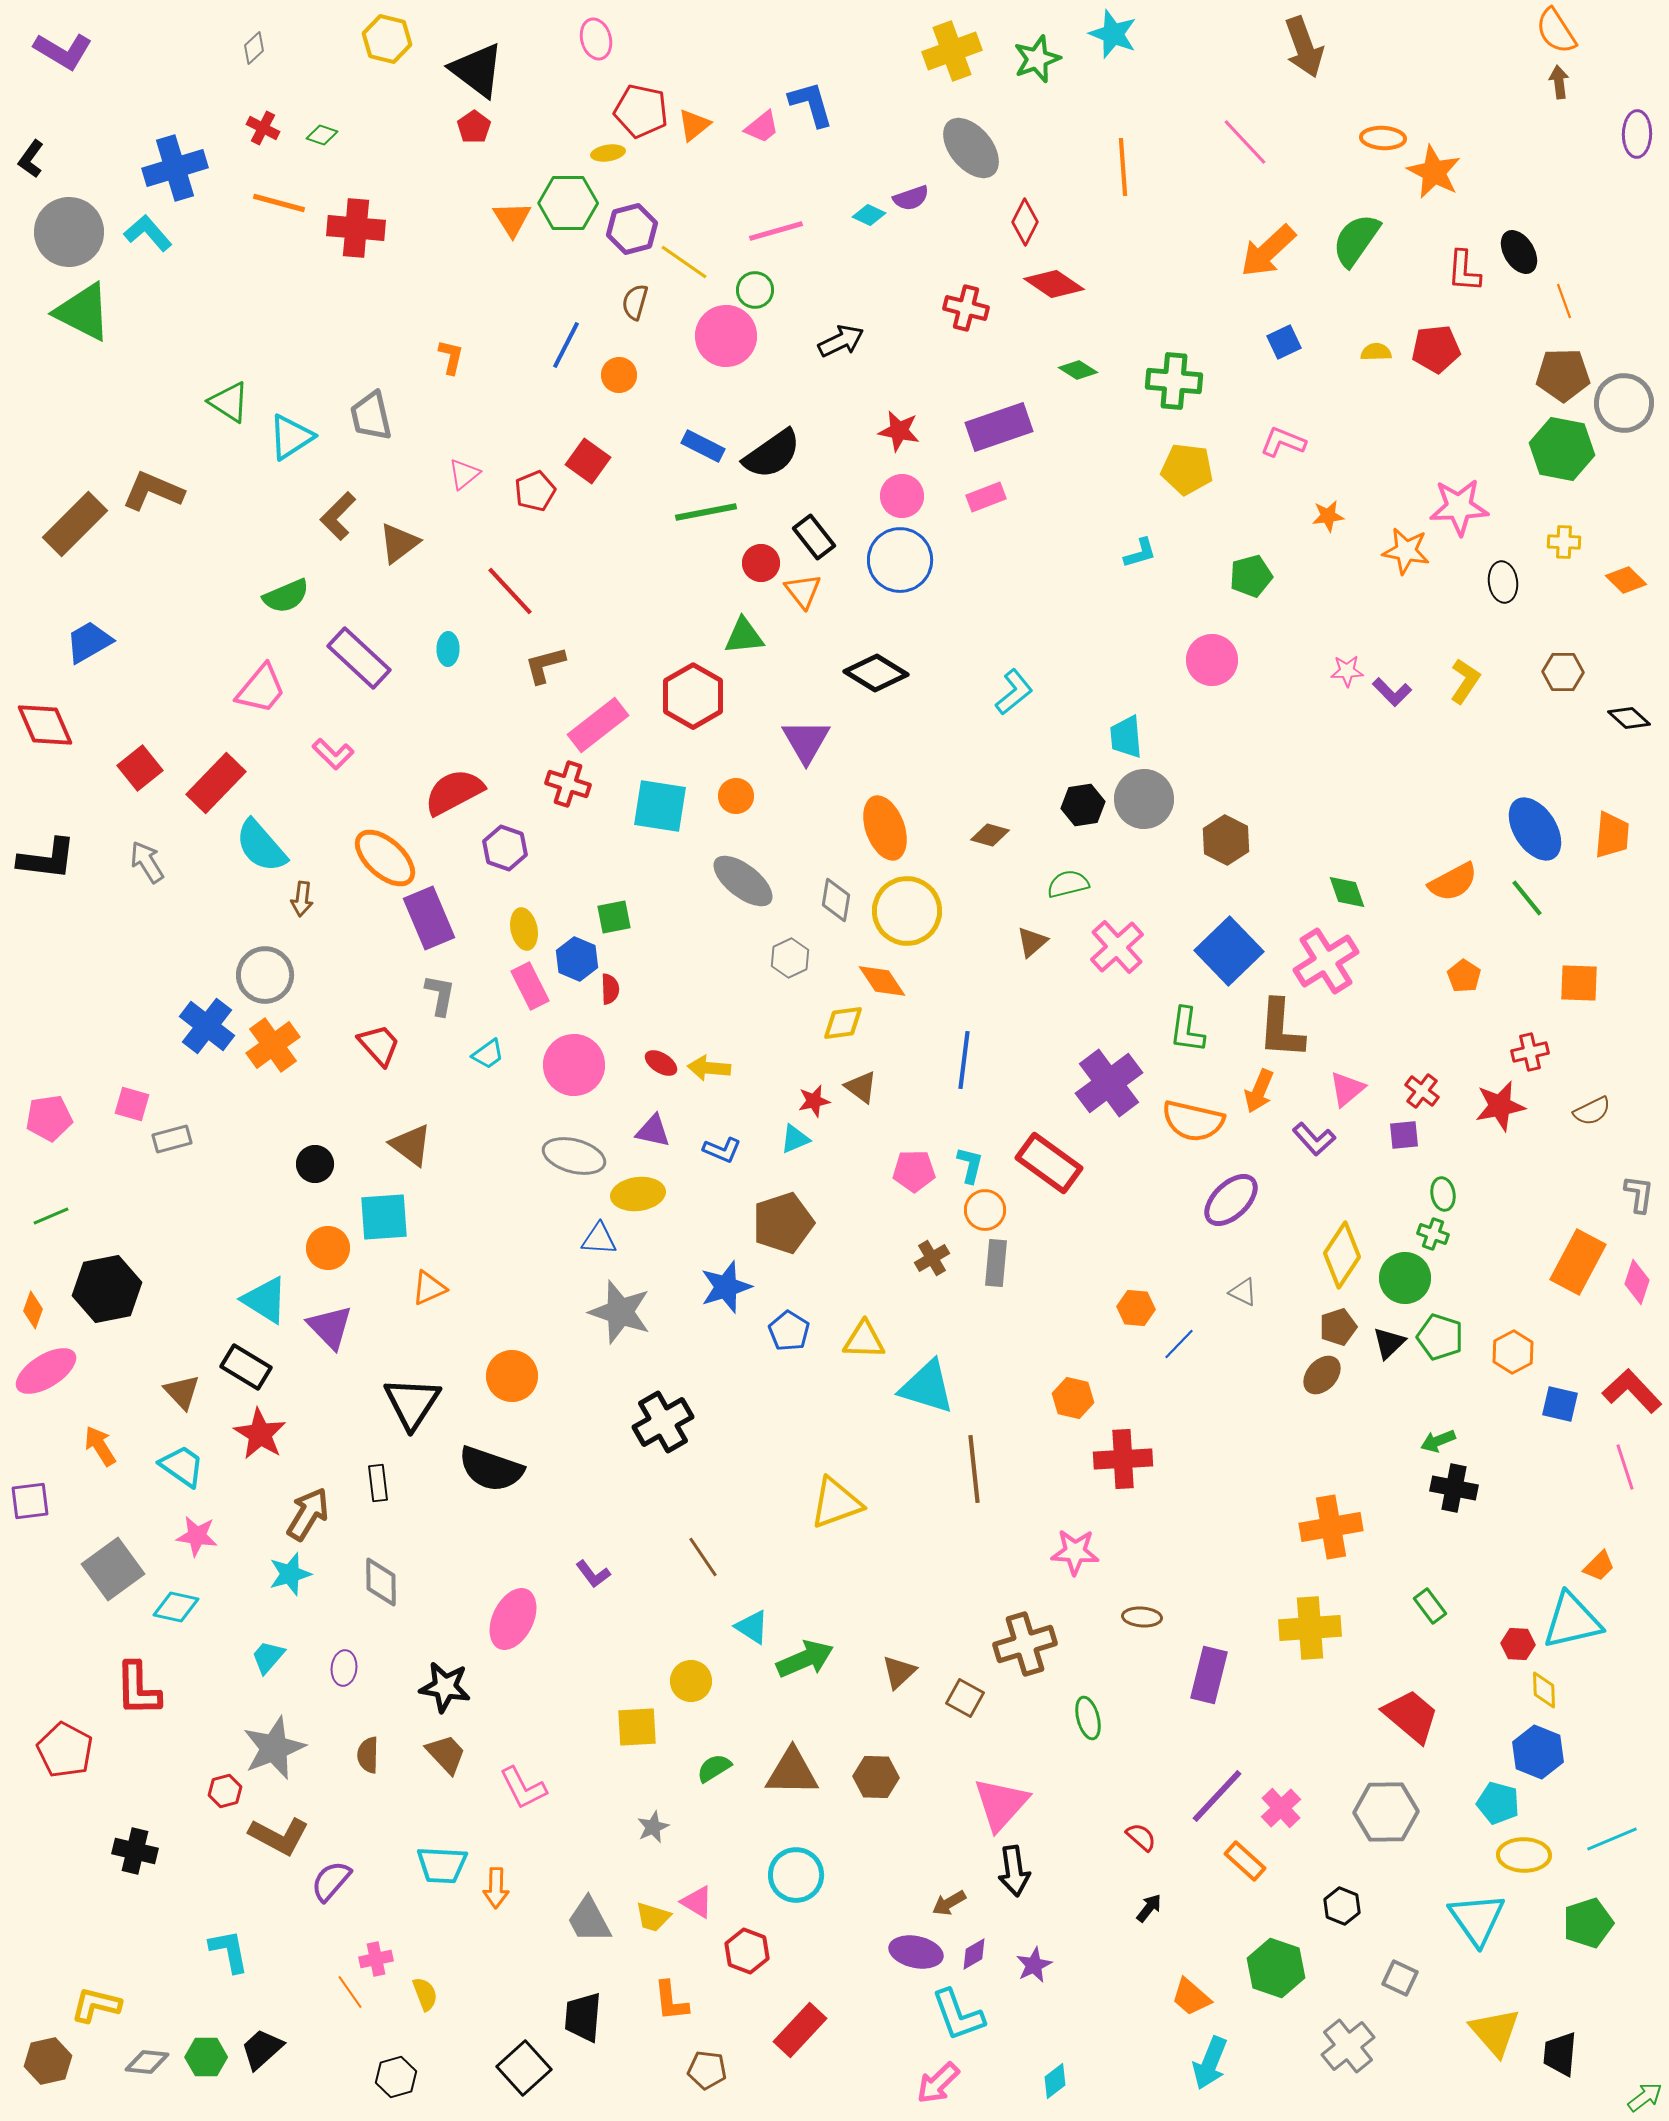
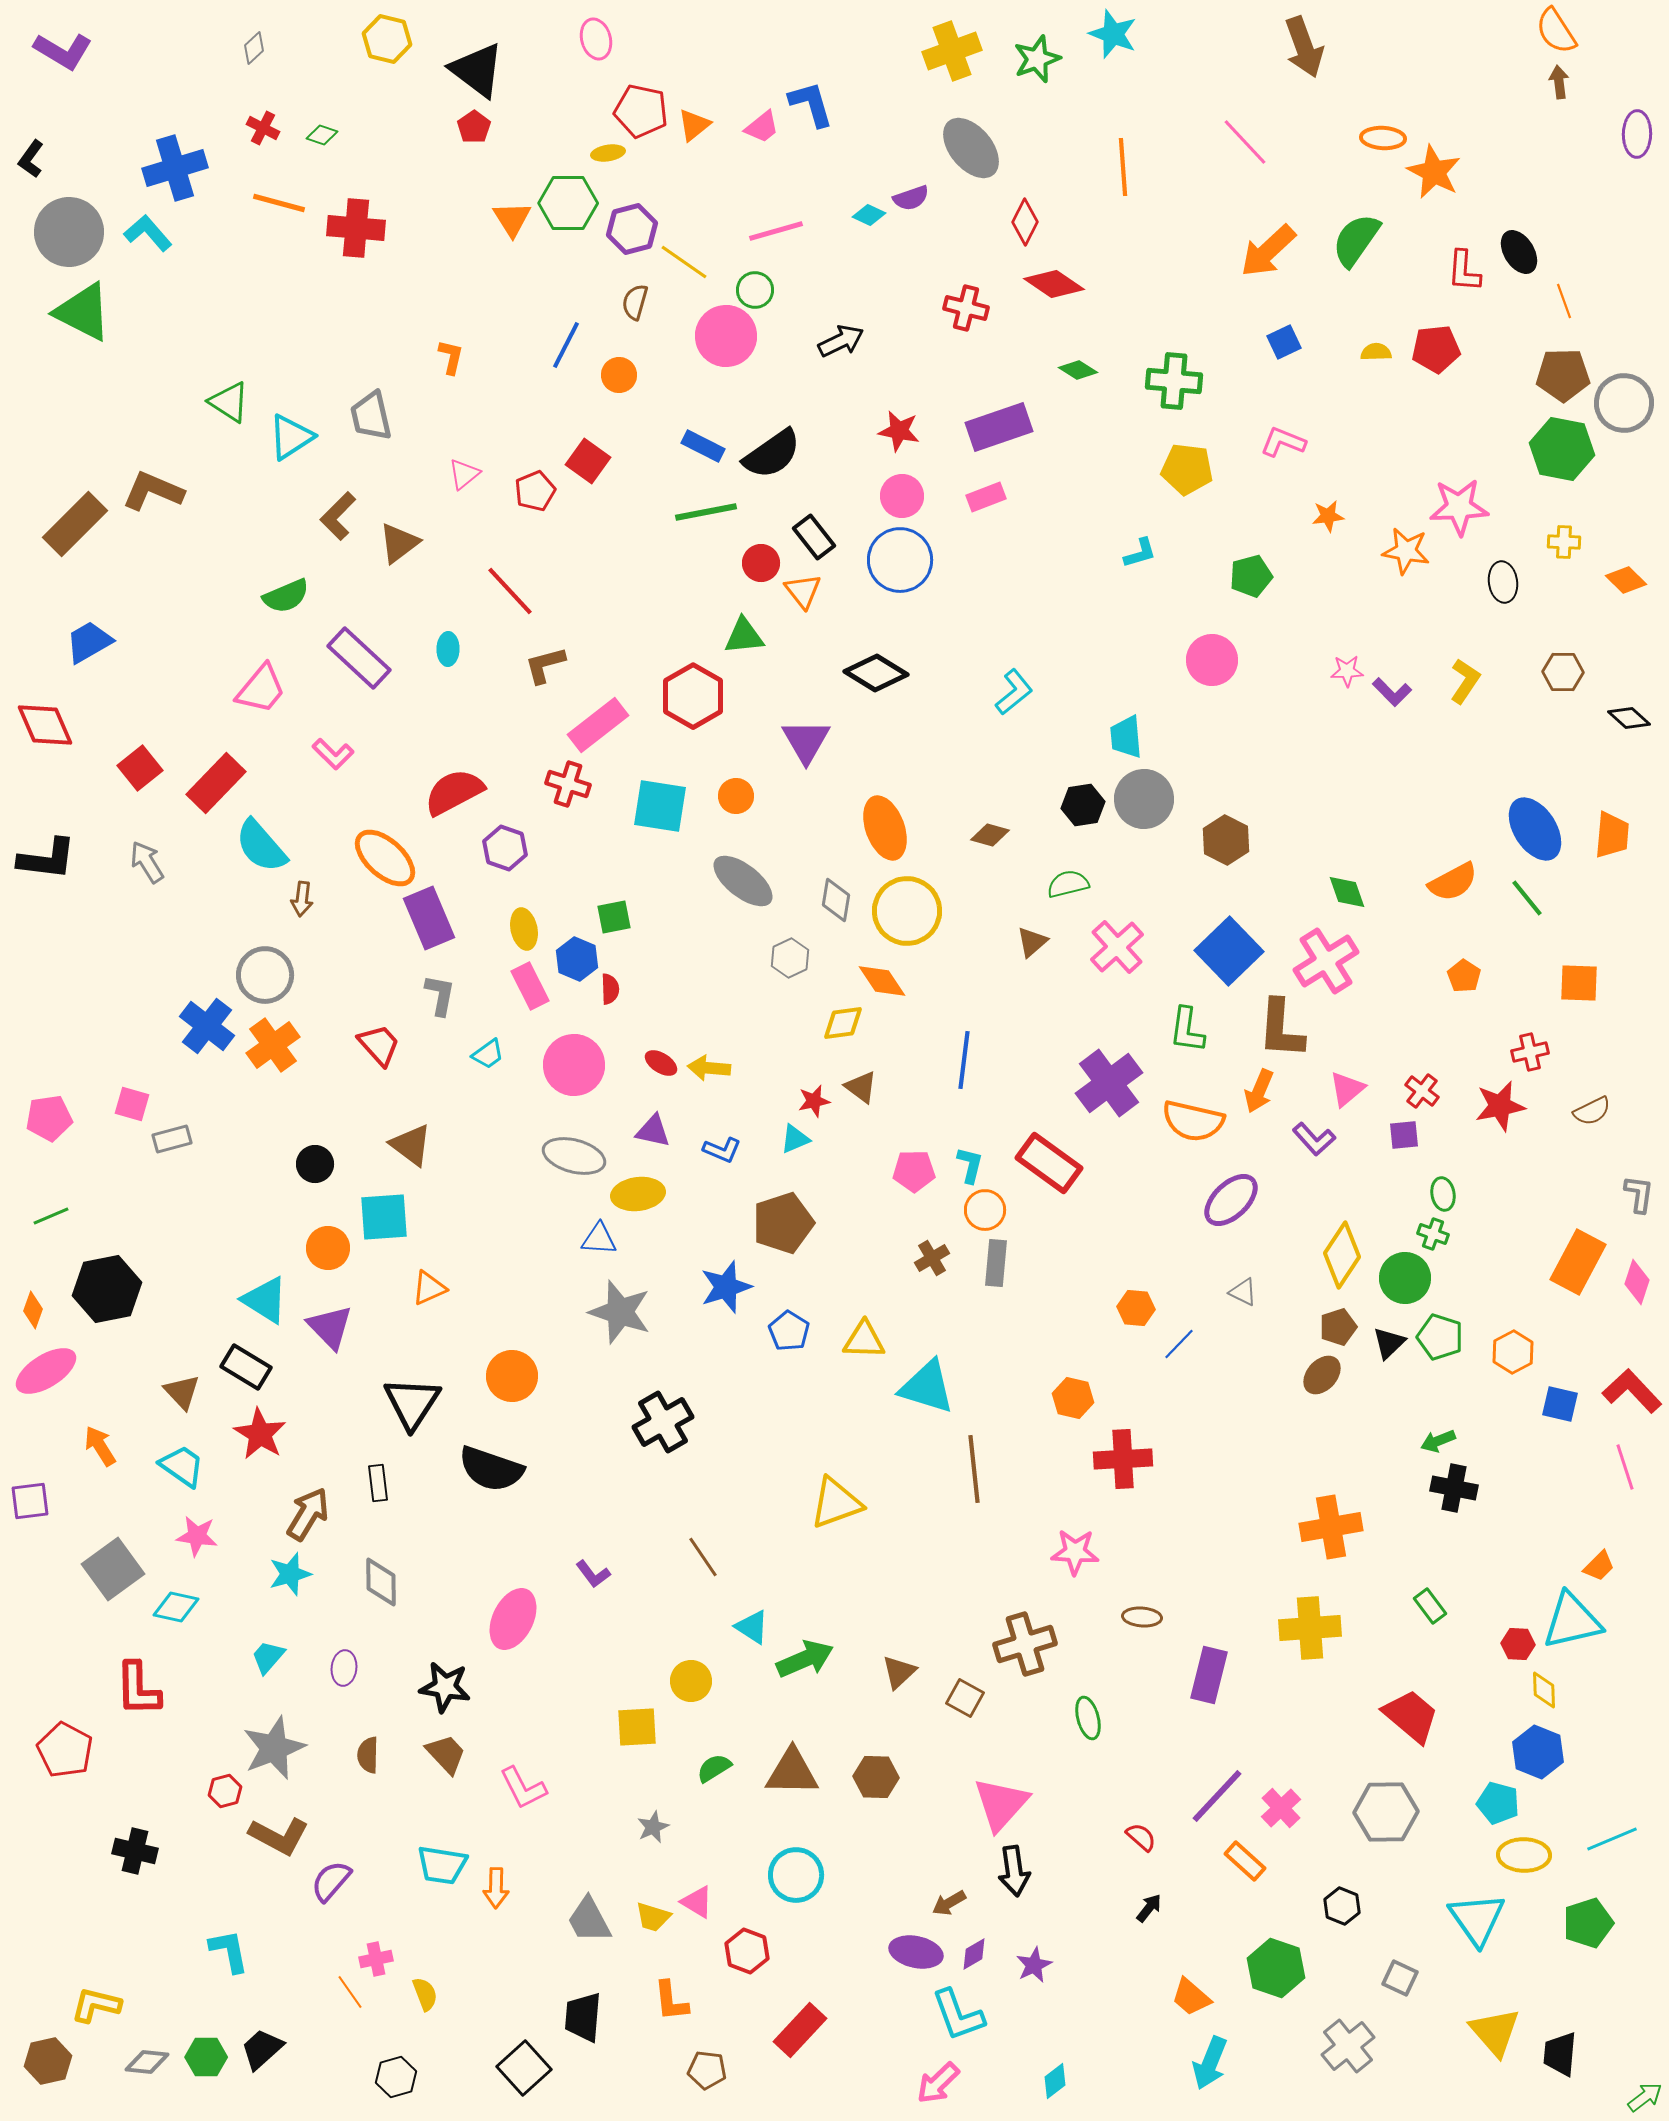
cyan trapezoid at (442, 1865): rotated 6 degrees clockwise
